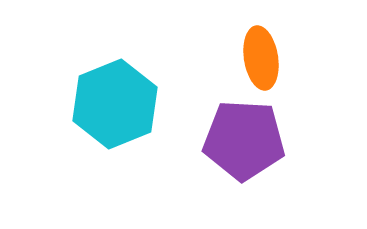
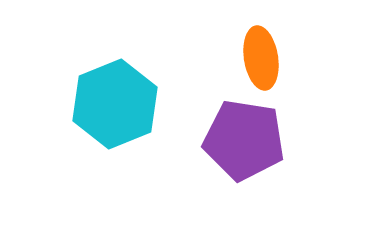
purple pentagon: rotated 6 degrees clockwise
